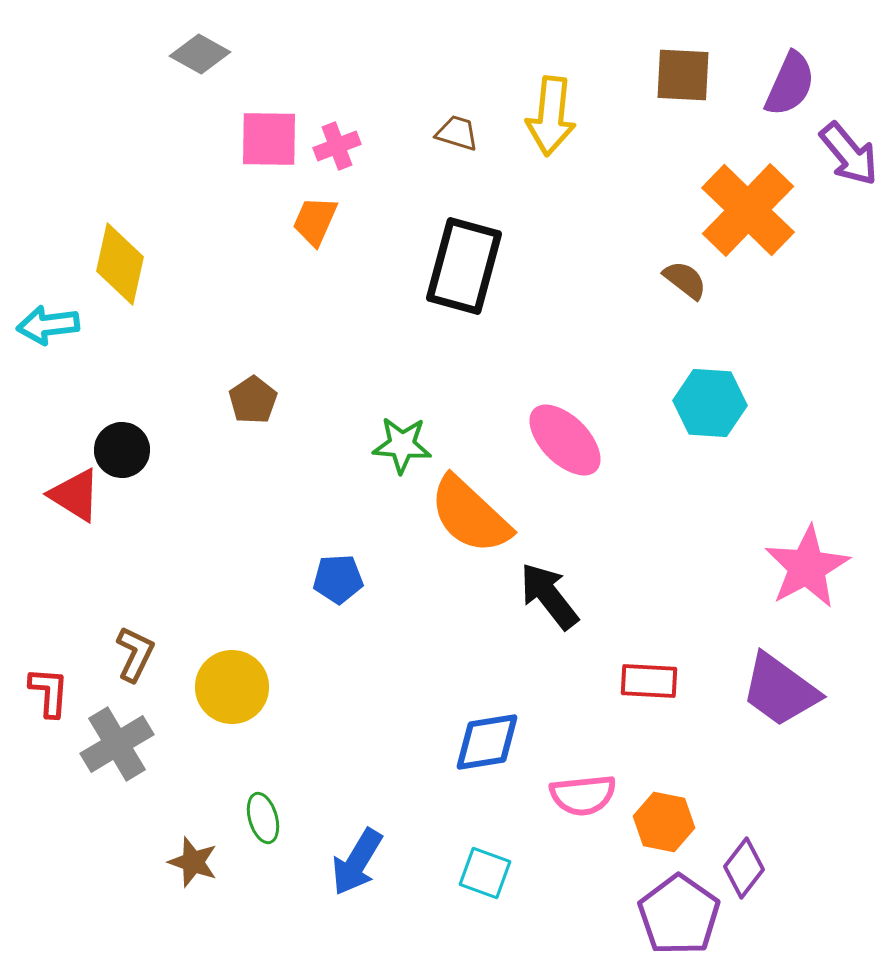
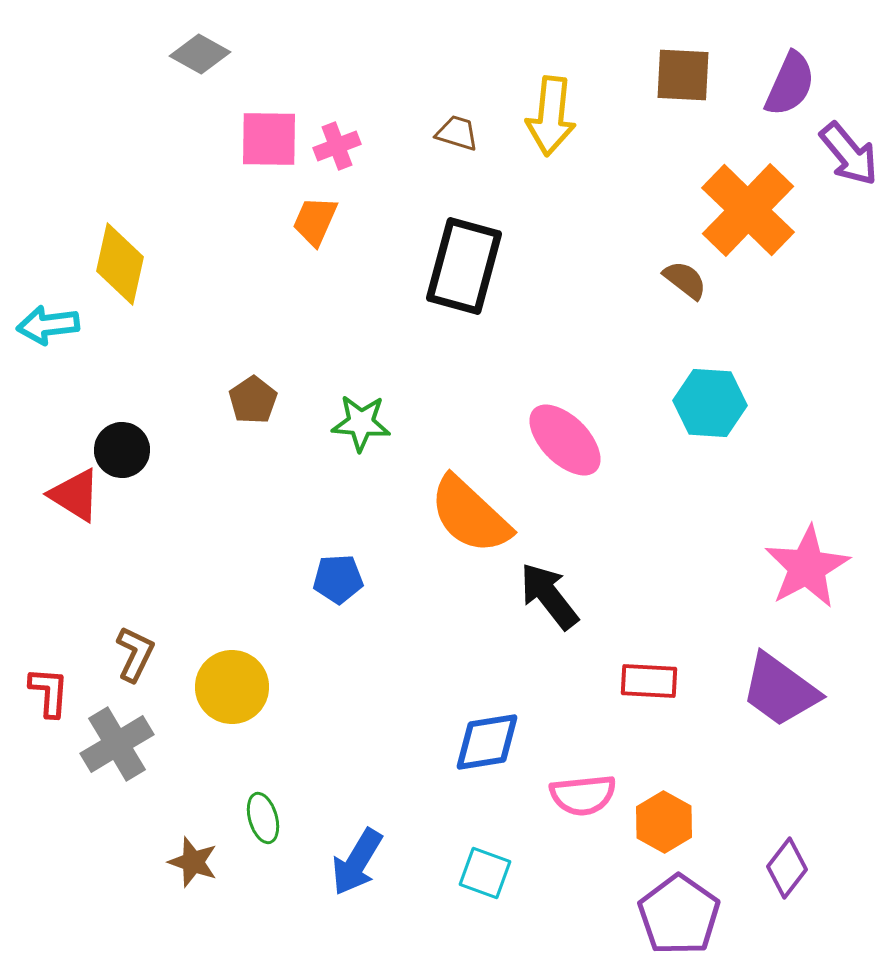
green star: moved 41 px left, 22 px up
orange hexagon: rotated 18 degrees clockwise
purple diamond: moved 43 px right
